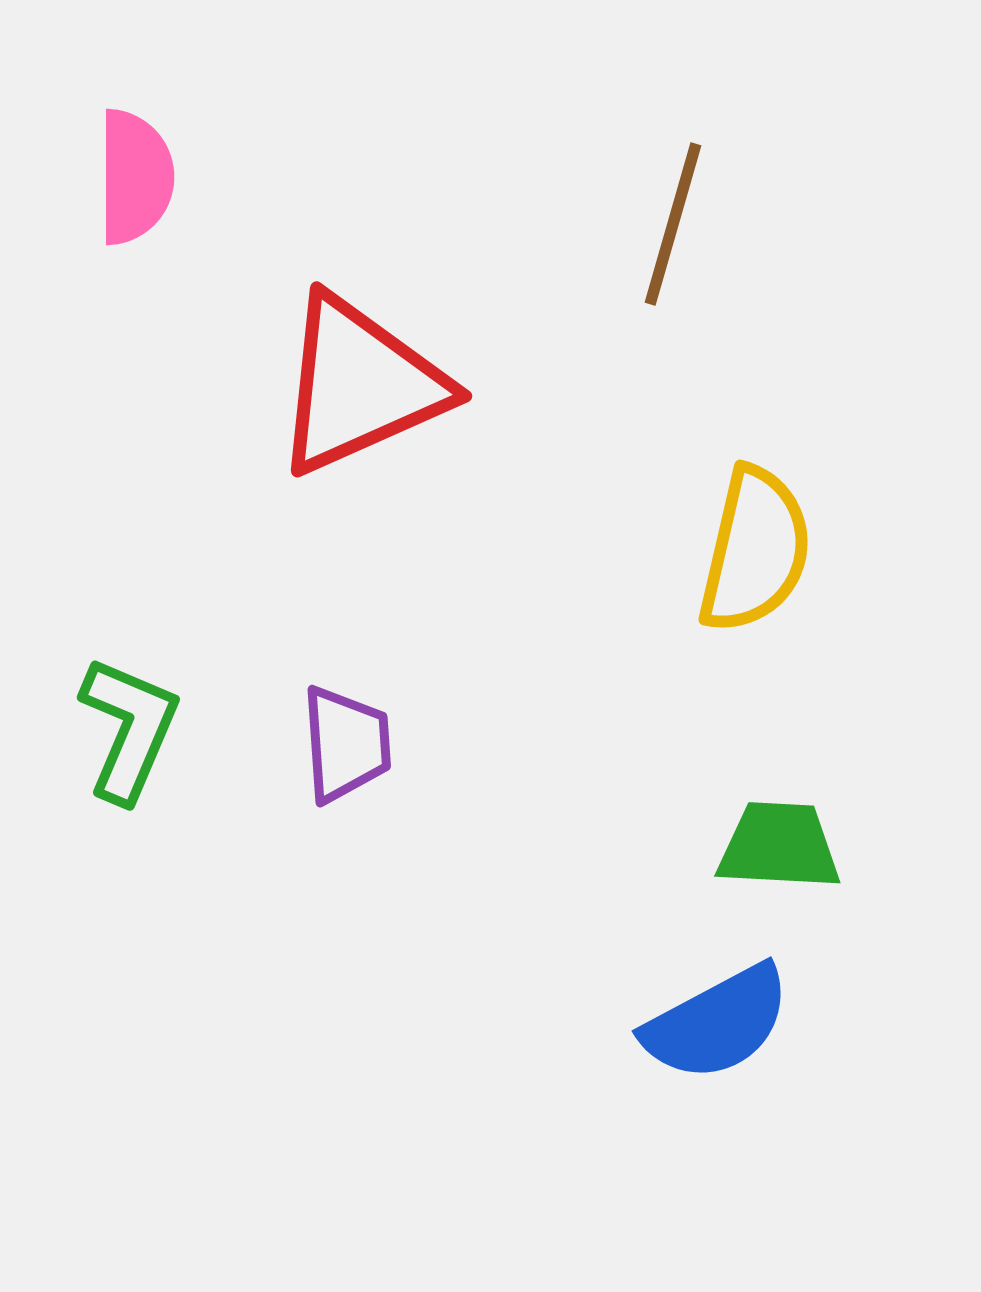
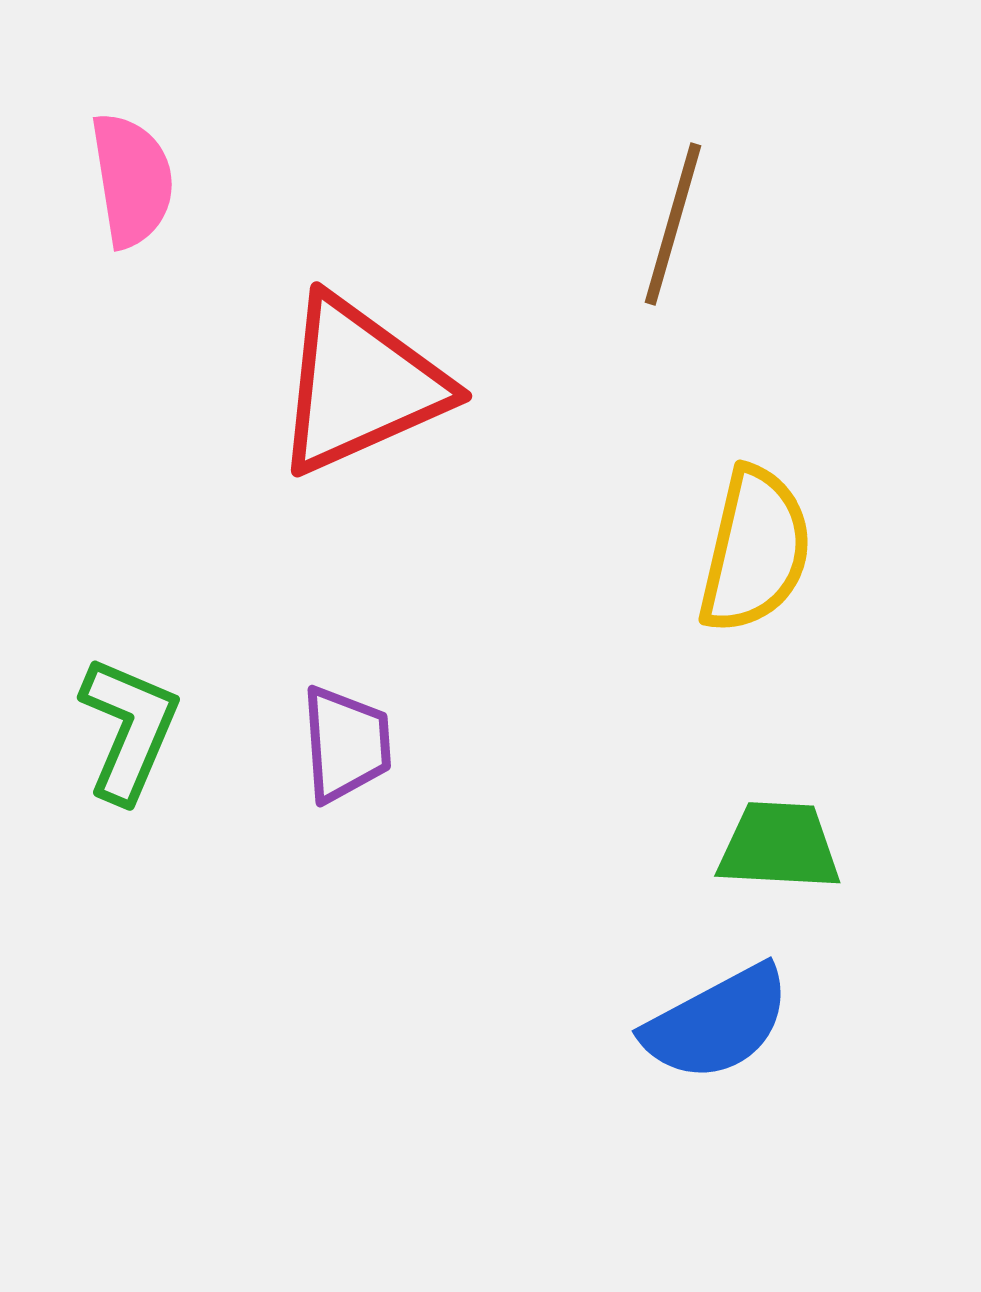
pink semicircle: moved 3 px left, 3 px down; rotated 9 degrees counterclockwise
